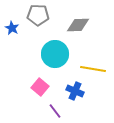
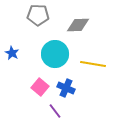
blue star: moved 25 px down
yellow line: moved 5 px up
blue cross: moved 9 px left, 3 px up
